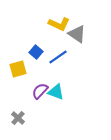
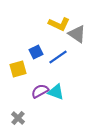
blue square: rotated 24 degrees clockwise
purple semicircle: rotated 18 degrees clockwise
